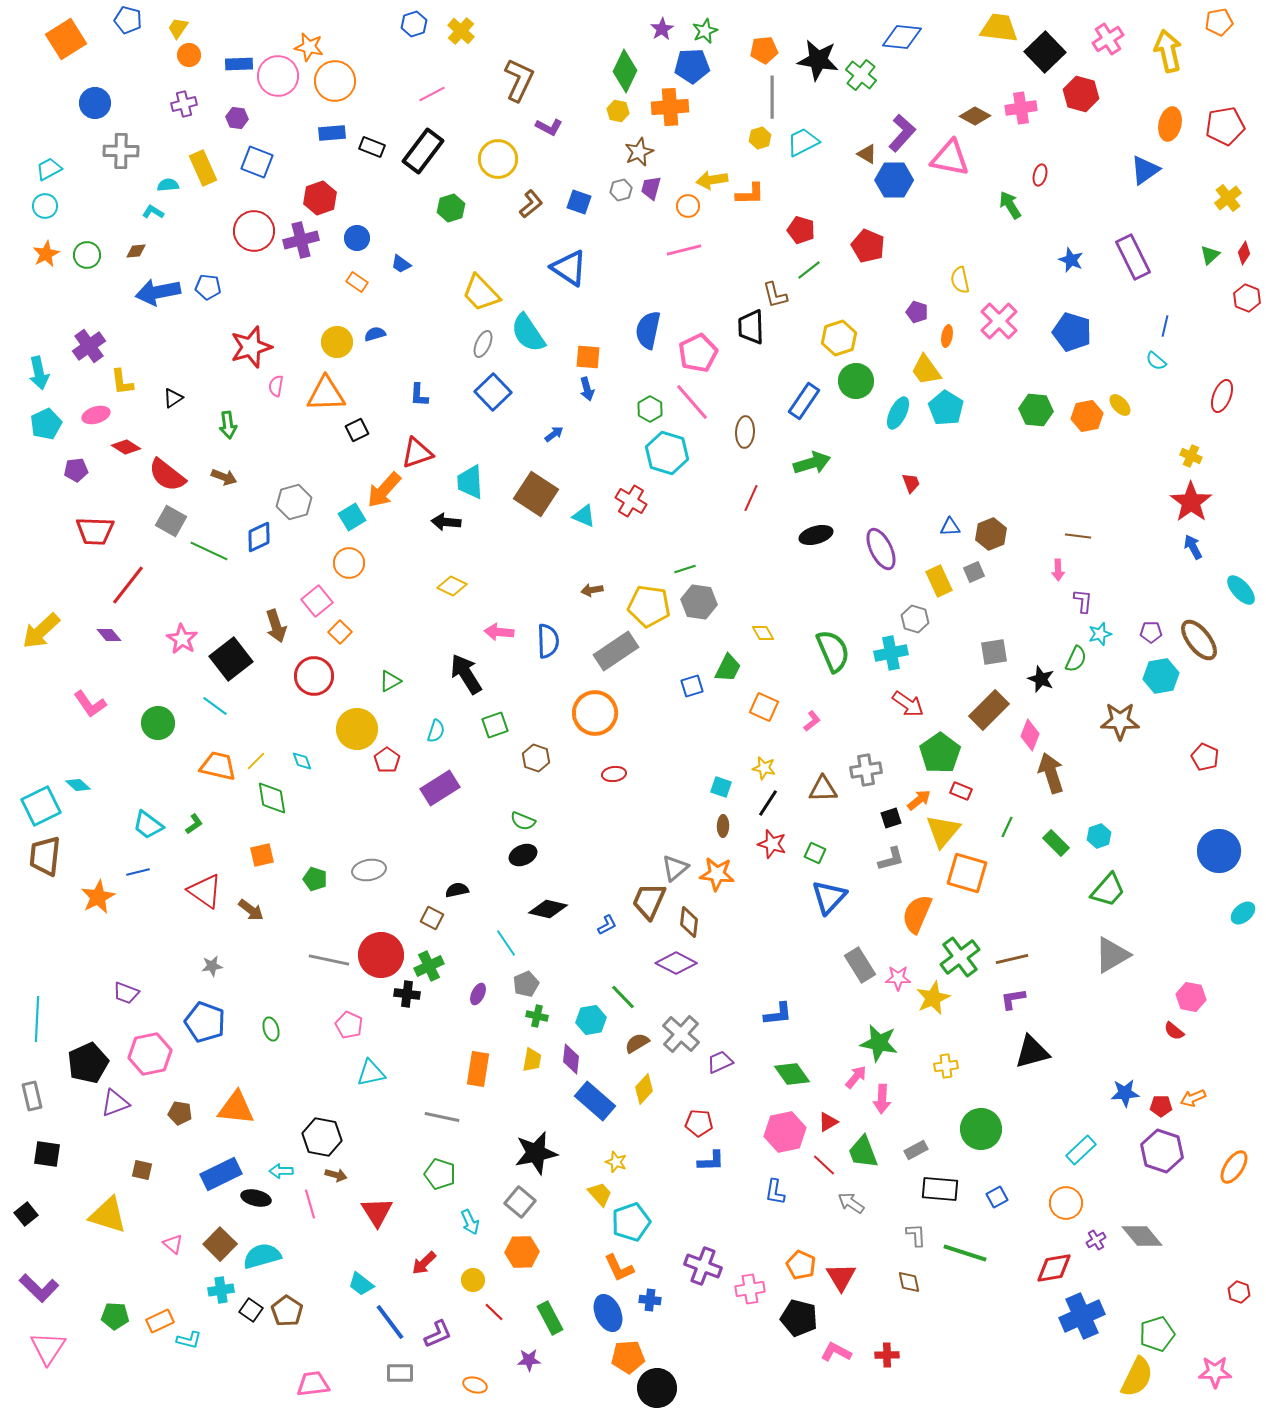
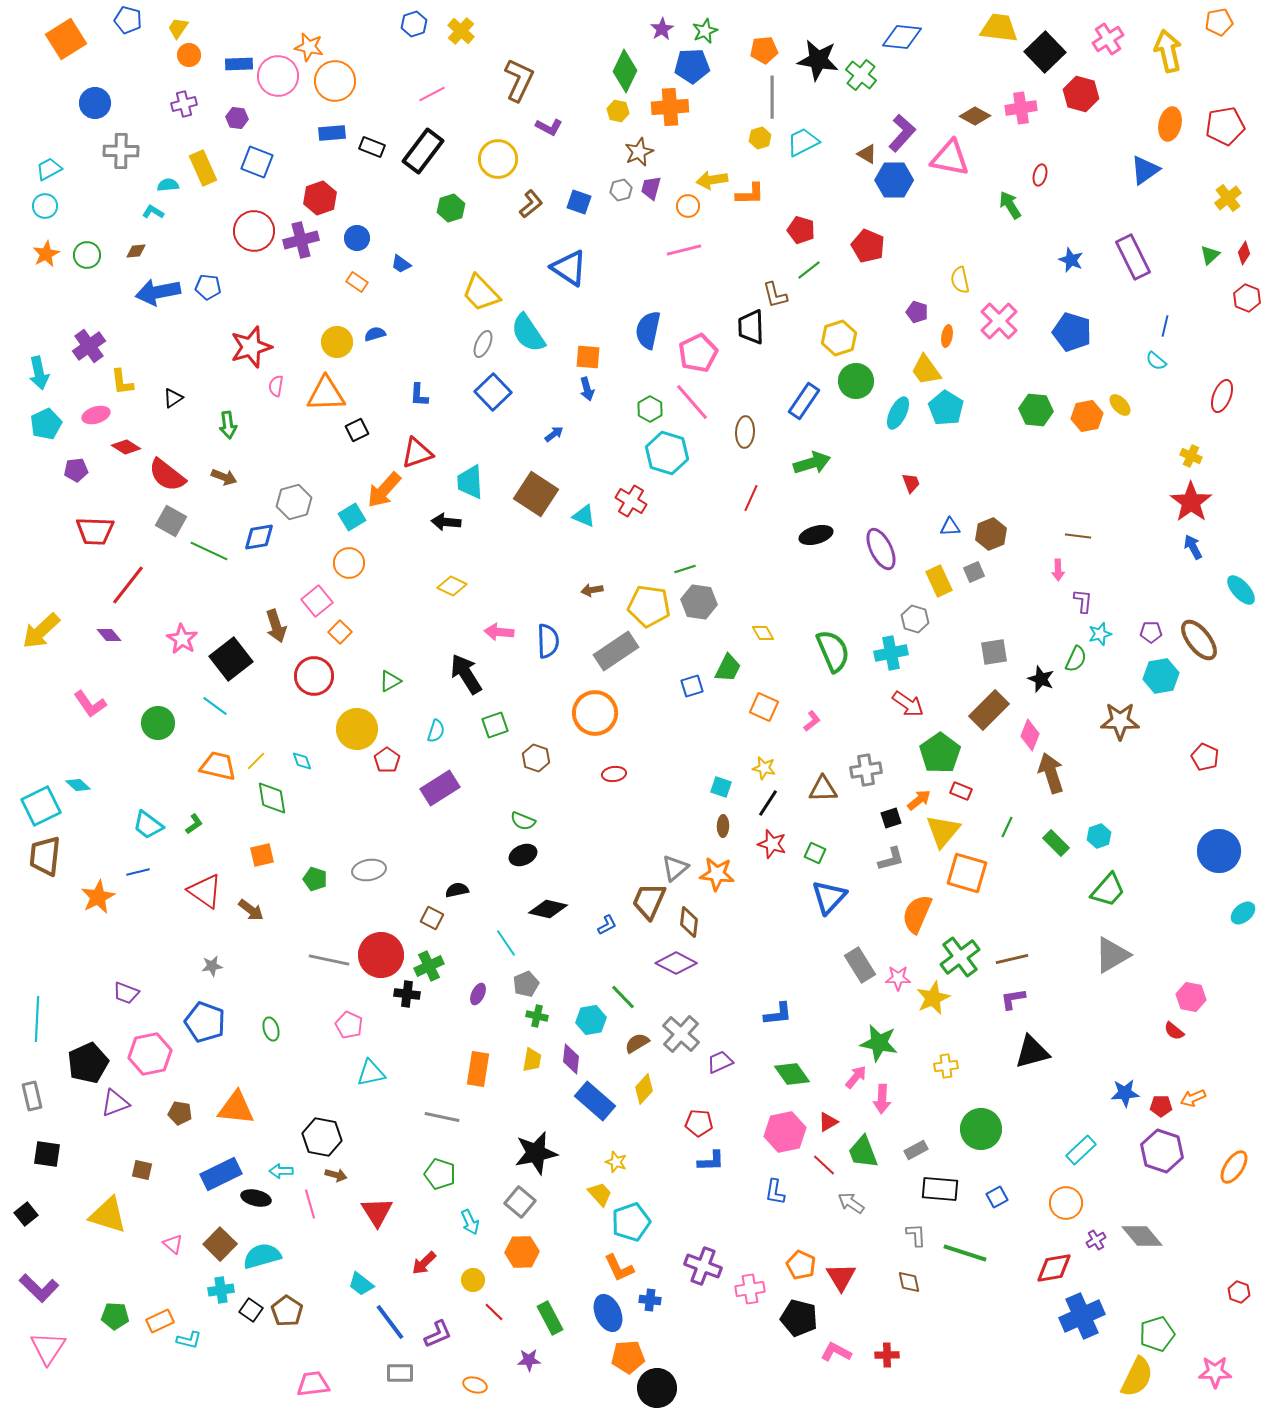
blue diamond at (259, 537): rotated 16 degrees clockwise
